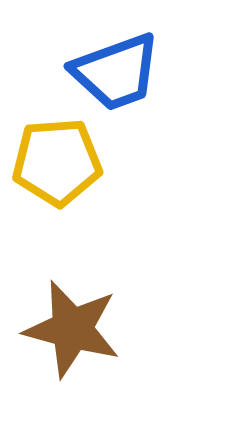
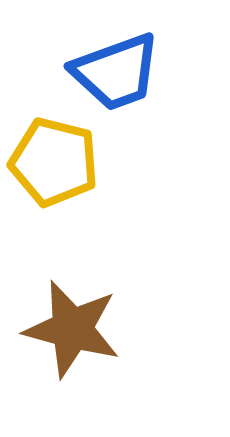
yellow pentagon: moved 3 px left; rotated 18 degrees clockwise
